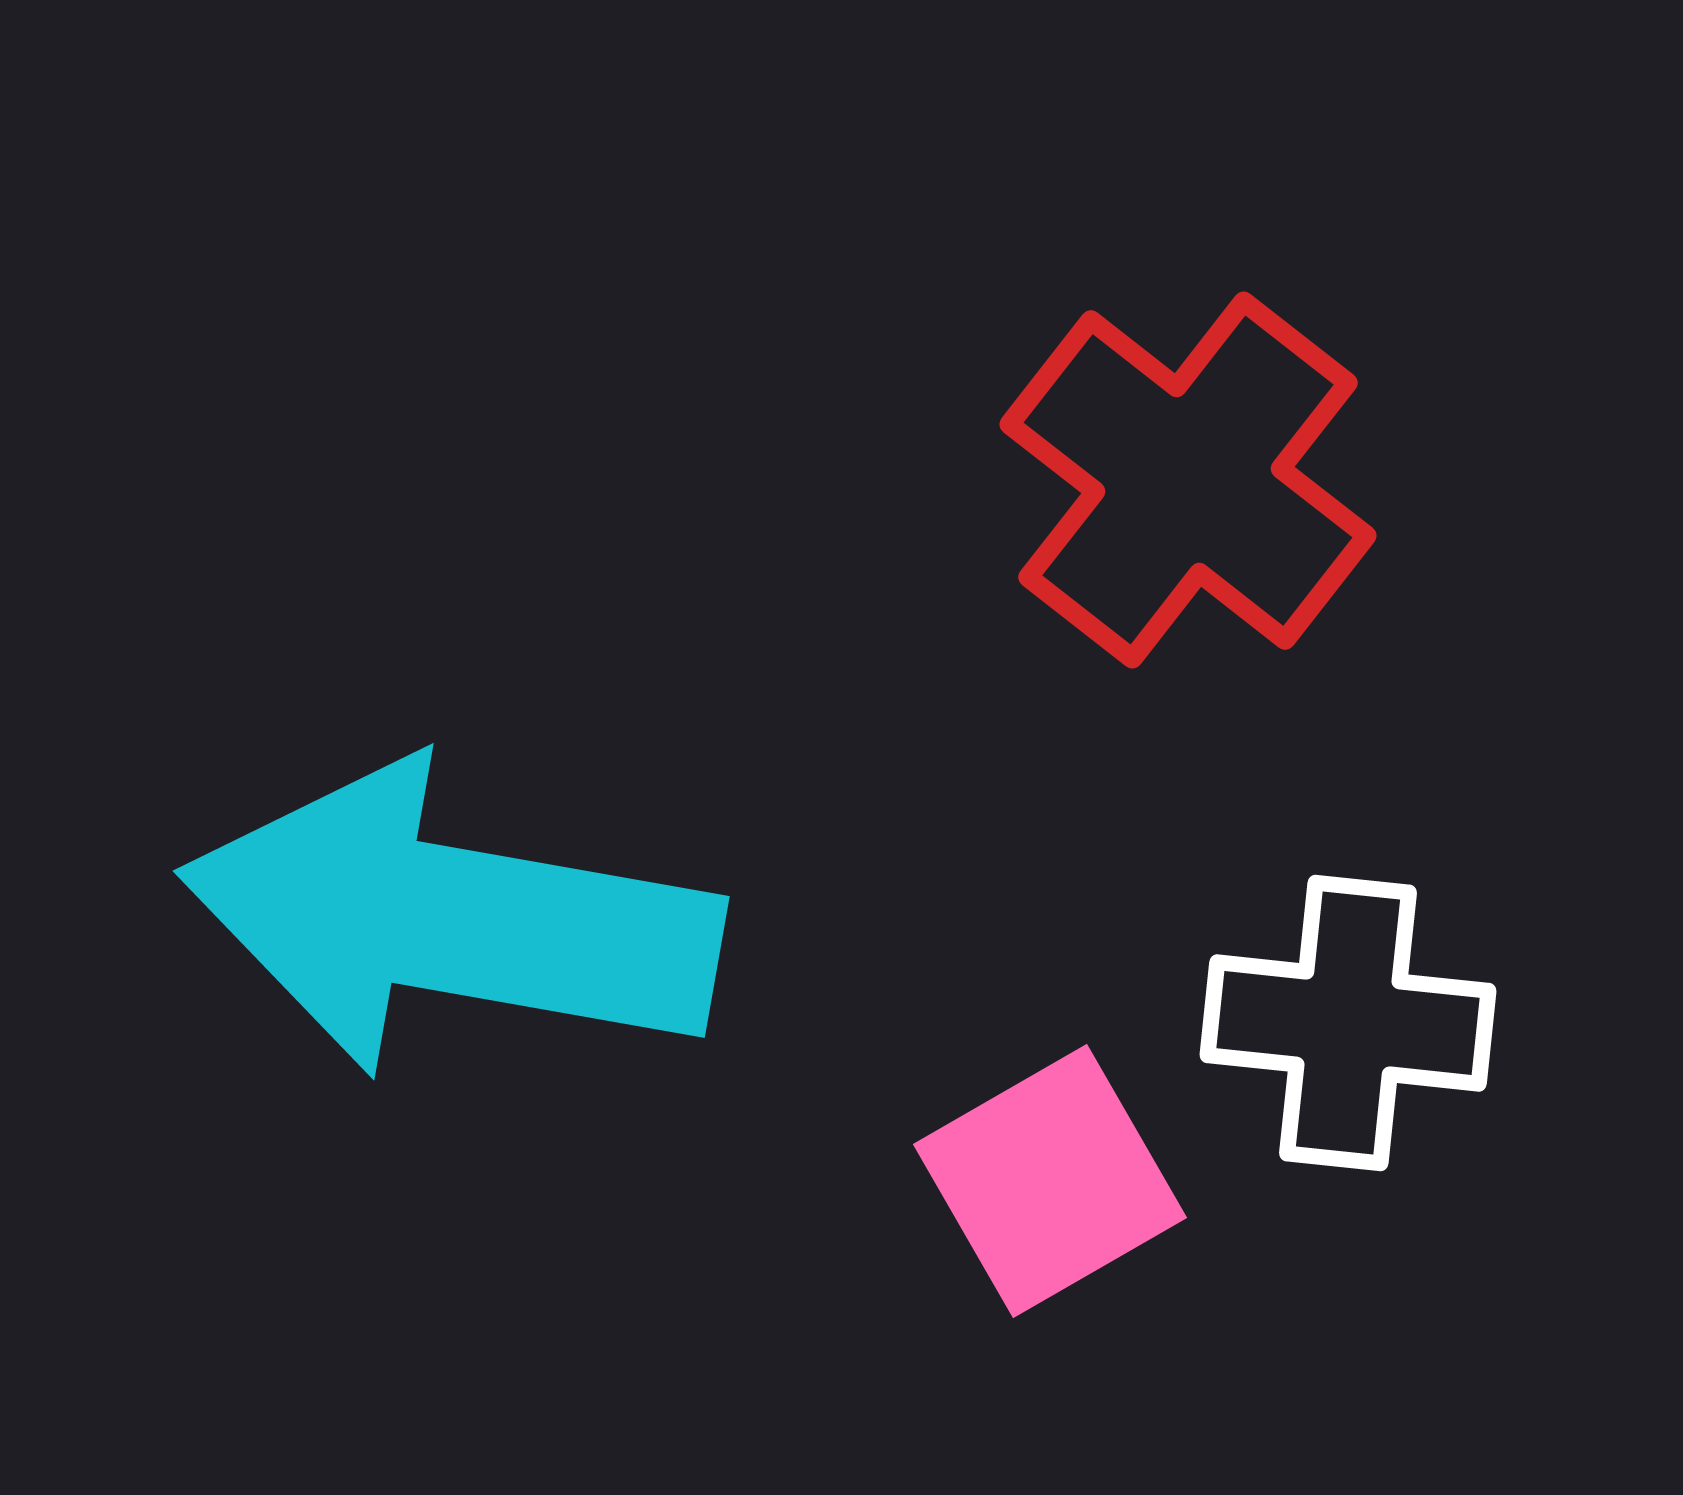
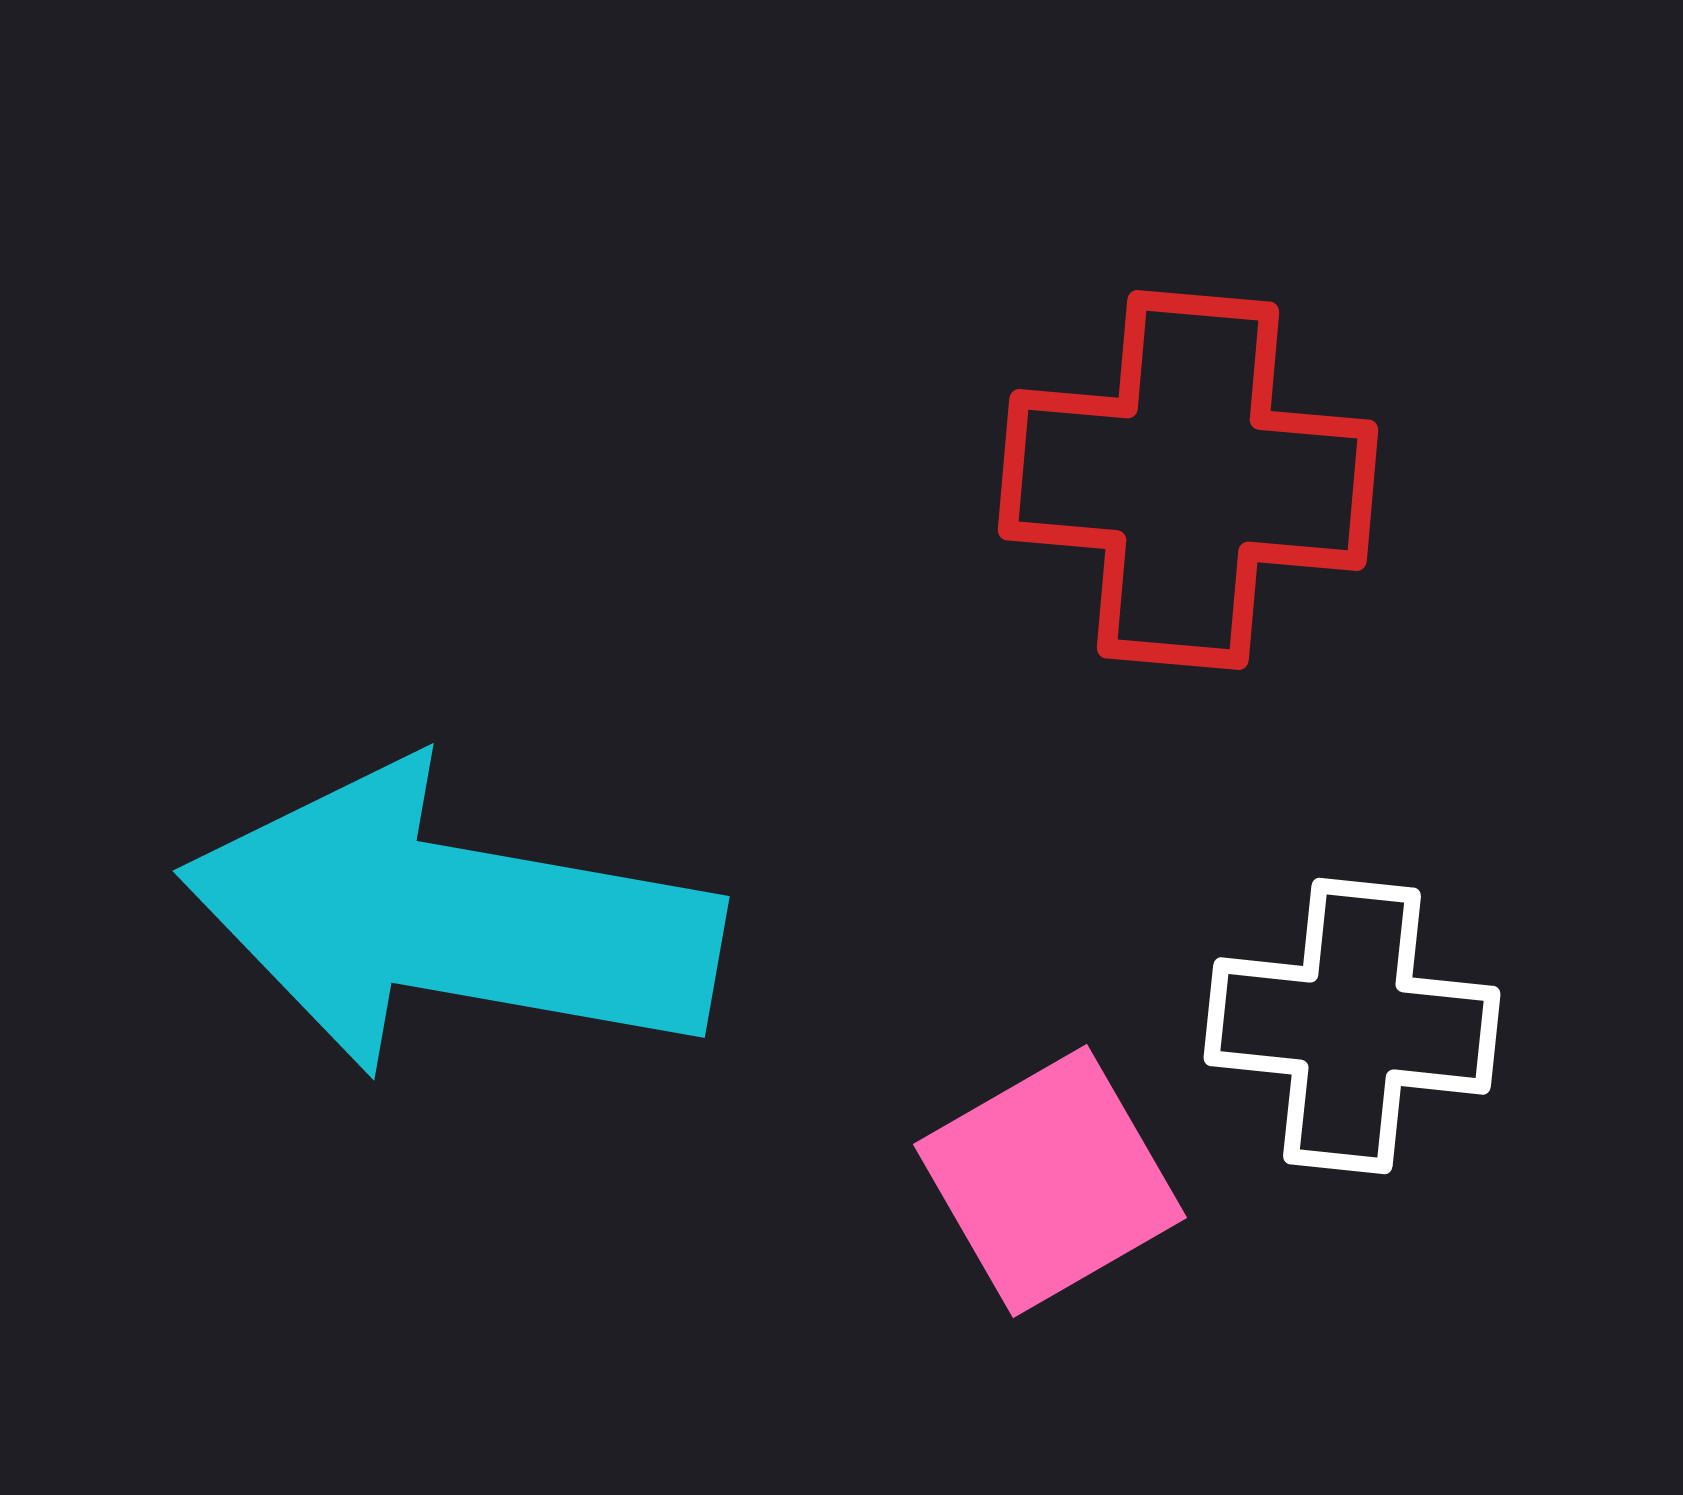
red cross: rotated 33 degrees counterclockwise
white cross: moved 4 px right, 3 px down
